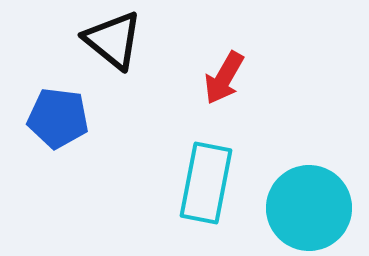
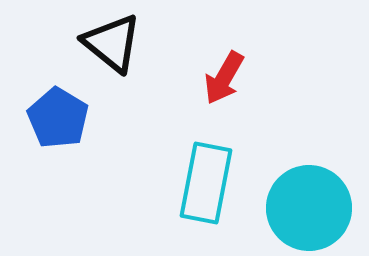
black triangle: moved 1 px left, 3 px down
blue pentagon: rotated 24 degrees clockwise
